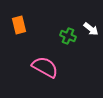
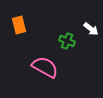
green cross: moved 1 px left, 5 px down
